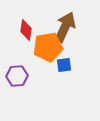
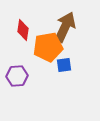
red diamond: moved 3 px left
